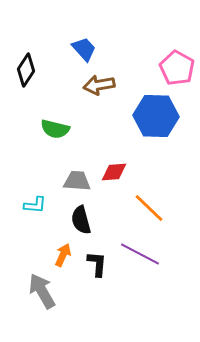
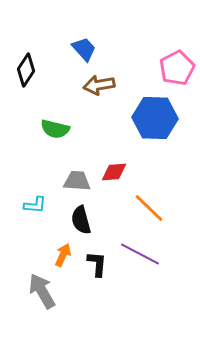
pink pentagon: rotated 16 degrees clockwise
blue hexagon: moved 1 px left, 2 px down
